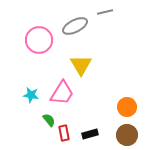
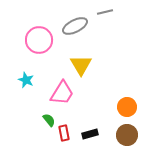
cyan star: moved 5 px left, 15 px up; rotated 14 degrees clockwise
